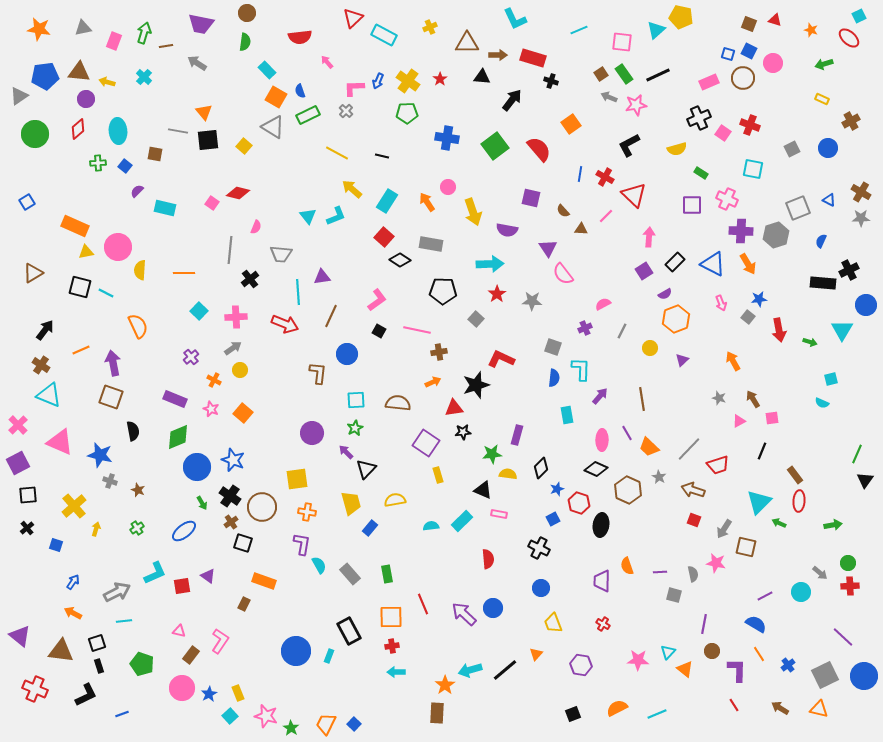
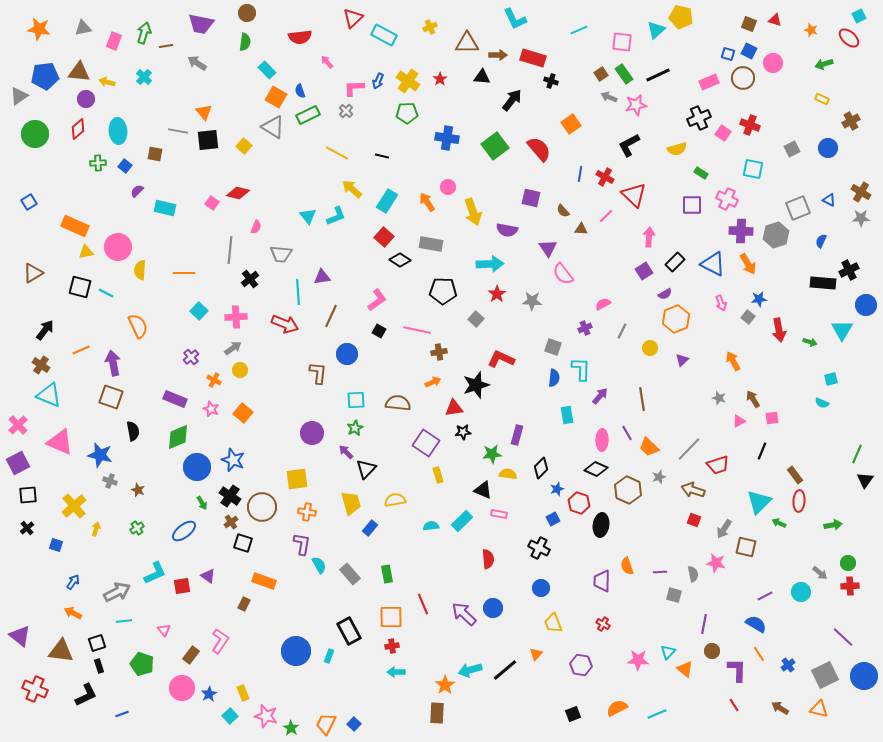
blue square at (27, 202): moved 2 px right
gray star at (659, 477): rotated 24 degrees clockwise
pink triangle at (179, 631): moved 15 px left, 1 px up; rotated 40 degrees clockwise
yellow rectangle at (238, 693): moved 5 px right
